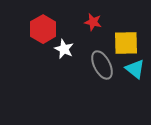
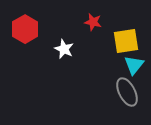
red hexagon: moved 18 px left
yellow square: moved 2 px up; rotated 8 degrees counterclockwise
gray ellipse: moved 25 px right, 27 px down
cyan triangle: moved 1 px left, 4 px up; rotated 30 degrees clockwise
